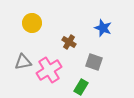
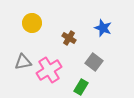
brown cross: moved 4 px up
gray square: rotated 18 degrees clockwise
